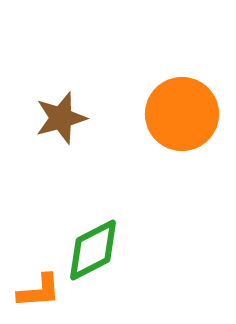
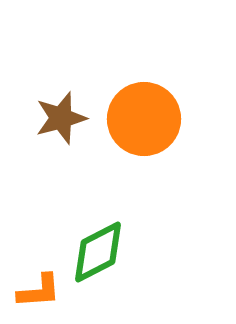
orange circle: moved 38 px left, 5 px down
green diamond: moved 5 px right, 2 px down
